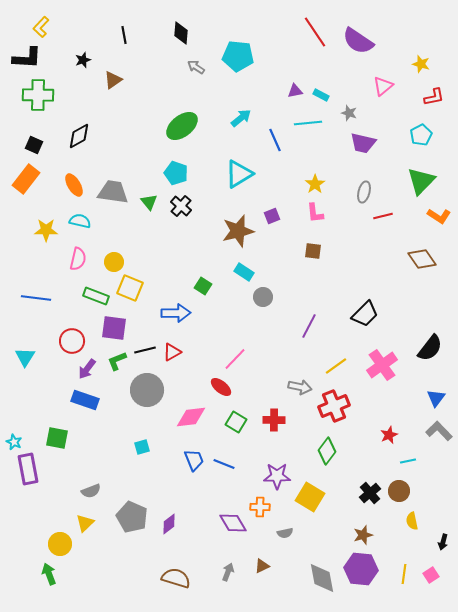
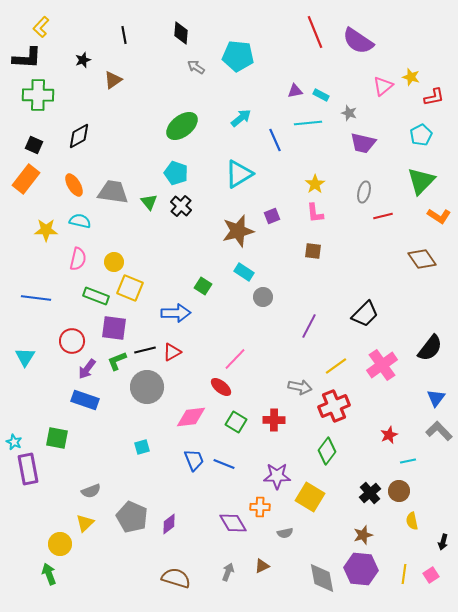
red line at (315, 32): rotated 12 degrees clockwise
yellow star at (421, 64): moved 10 px left, 13 px down
gray circle at (147, 390): moved 3 px up
